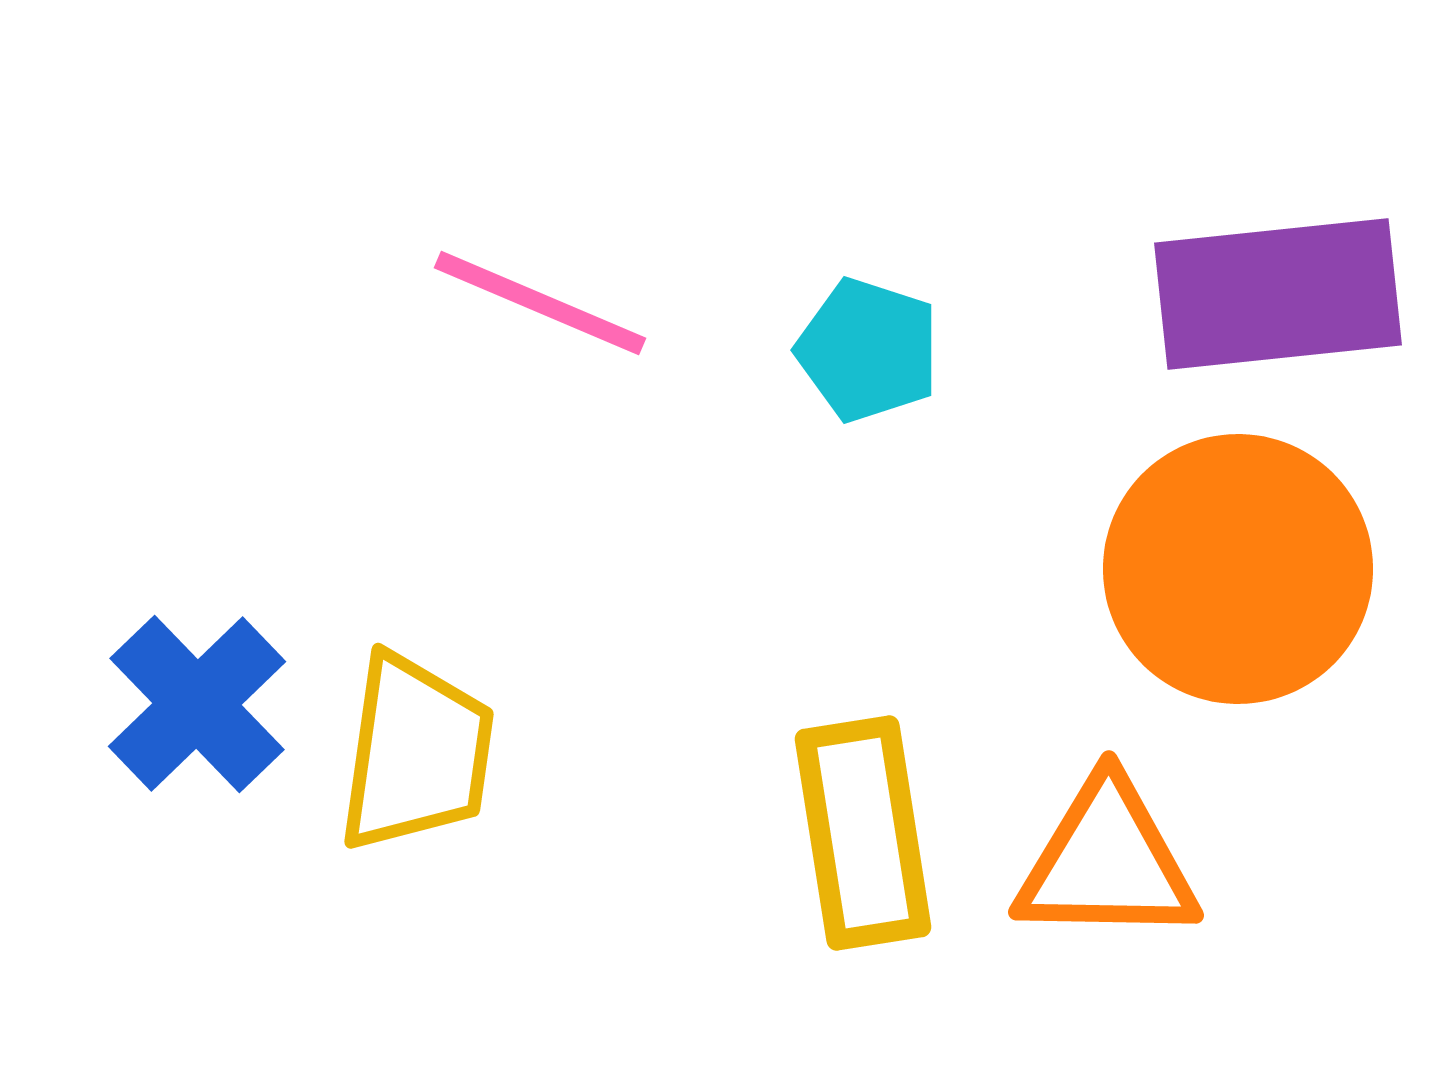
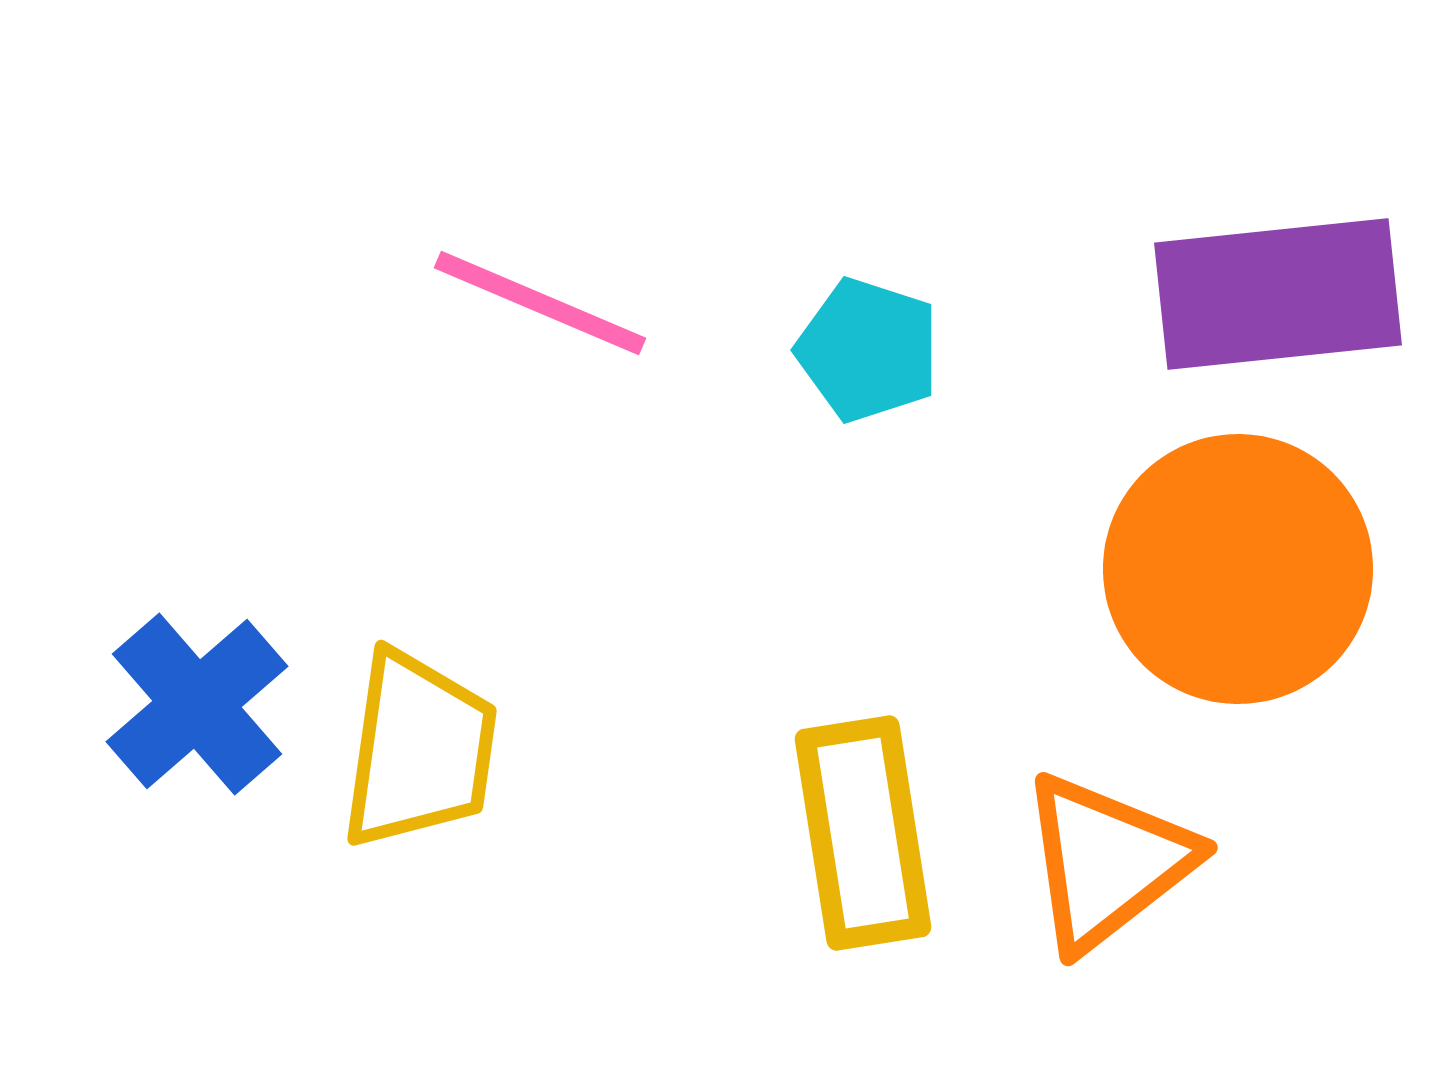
blue cross: rotated 3 degrees clockwise
yellow trapezoid: moved 3 px right, 3 px up
orange triangle: rotated 39 degrees counterclockwise
